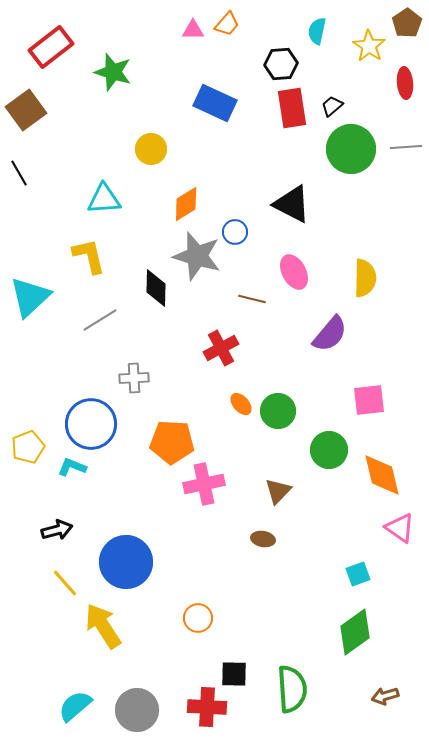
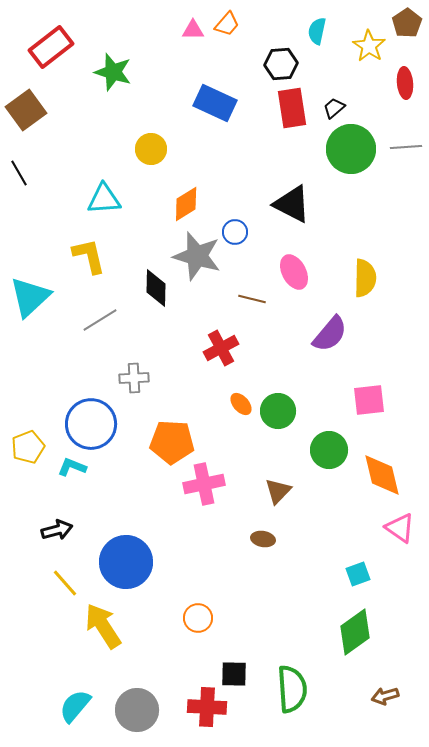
black trapezoid at (332, 106): moved 2 px right, 2 px down
cyan semicircle at (75, 706): rotated 9 degrees counterclockwise
